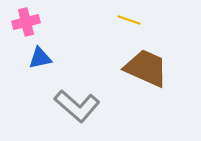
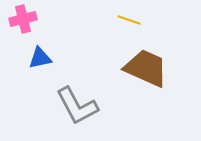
pink cross: moved 3 px left, 3 px up
gray L-shape: rotated 21 degrees clockwise
